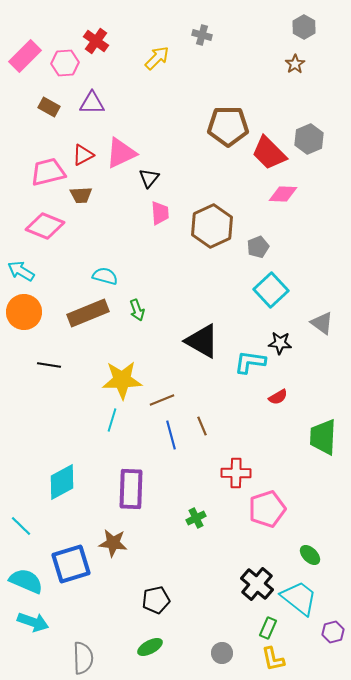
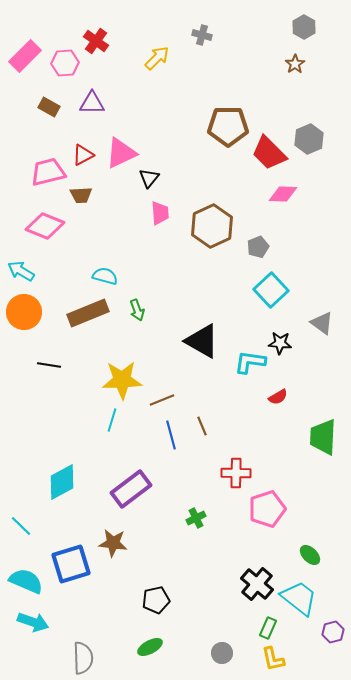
purple rectangle at (131, 489): rotated 51 degrees clockwise
